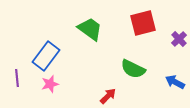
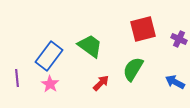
red square: moved 6 px down
green trapezoid: moved 17 px down
purple cross: rotated 21 degrees counterclockwise
blue rectangle: moved 3 px right
green semicircle: rotated 95 degrees clockwise
pink star: rotated 24 degrees counterclockwise
red arrow: moved 7 px left, 13 px up
